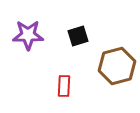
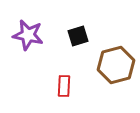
purple star: rotated 12 degrees clockwise
brown hexagon: moved 1 px left, 1 px up
